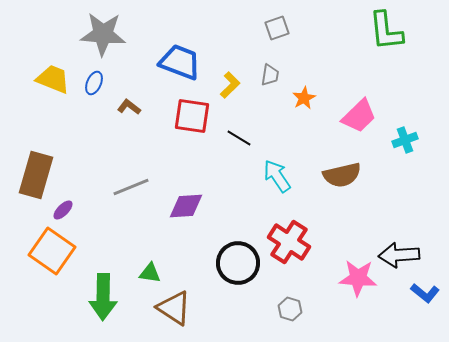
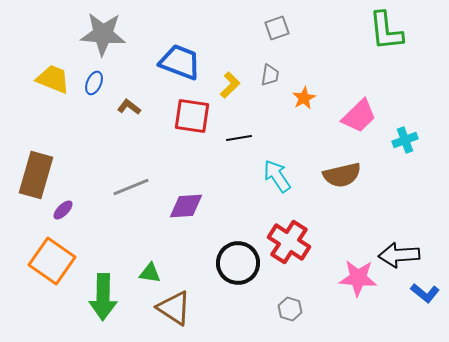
black line: rotated 40 degrees counterclockwise
orange square: moved 10 px down
